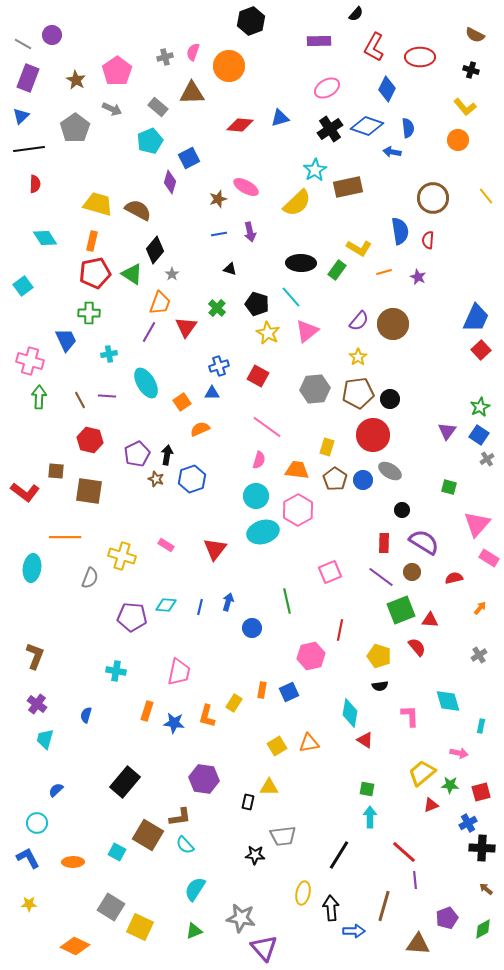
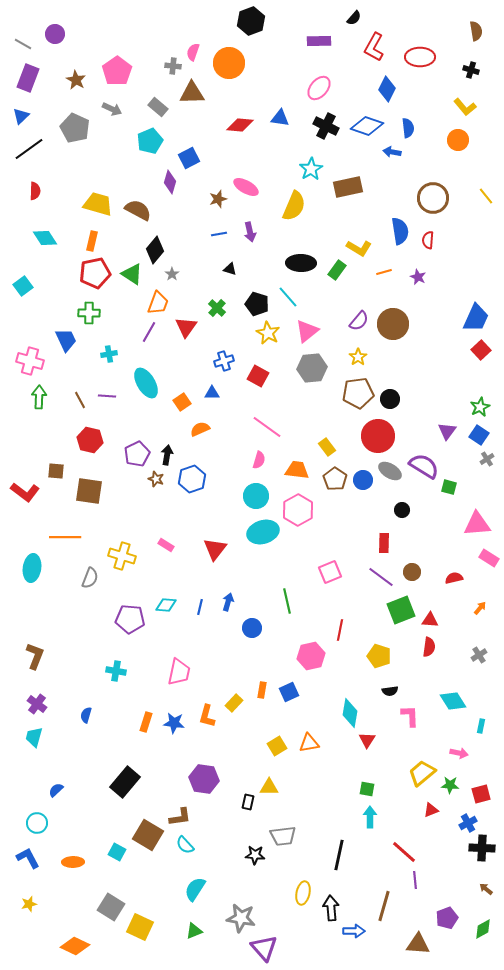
black semicircle at (356, 14): moved 2 px left, 4 px down
purple circle at (52, 35): moved 3 px right, 1 px up
brown semicircle at (475, 35): moved 1 px right, 4 px up; rotated 126 degrees counterclockwise
gray cross at (165, 57): moved 8 px right, 9 px down; rotated 21 degrees clockwise
orange circle at (229, 66): moved 3 px up
pink ellipse at (327, 88): moved 8 px left; rotated 20 degrees counterclockwise
blue triangle at (280, 118): rotated 24 degrees clockwise
gray pentagon at (75, 128): rotated 12 degrees counterclockwise
black cross at (330, 129): moved 4 px left, 3 px up; rotated 30 degrees counterclockwise
black line at (29, 149): rotated 28 degrees counterclockwise
cyan star at (315, 170): moved 4 px left, 1 px up
red semicircle at (35, 184): moved 7 px down
yellow semicircle at (297, 203): moved 3 px left, 3 px down; rotated 24 degrees counterclockwise
cyan line at (291, 297): moved 3 px left
orange trapezoid at (160, 303): moved 2 px left
blue cross at (219, 366): moved 5 px right, 5 px up
gray hexagon at (315, 389): moved 3 px left, 21 px up
red circle at (373, 435): moved 5 px right, 1 px down
yellow rectangle at (327, 447): rotated 54 degrees counterclockwise
pink triangle at (477, 524): rotated 44 degrees clockwise
purple semicircle at (424, 542): moved 76 px up
purple pentagon at (132, 617): moved 2 px left, 2 px down
red semicircle at (417, 647): moved 12 px right; rotated 48 degrees clockwise
black semicircle at (380, 686): moved 10 px right, 5 px down
cyan diamond at (448, 701): moved 5 px right; rotated 16 degrees counterclockwise
yellow rectangle at (234, 703): rotated 12 degrees clockwise
orange rectangle at (147, 711): moved 1 px left, 11 px down
cyan trapezoid at (45, 739): moved 11 px left, 2 px up
red triangle at (365, 740): moved 2 px right; rotated 30 degrees clockwise
red square at (481, 792): moved 2 px down
red triangle at (431, 805): moved 5 px down
black line at (339, 855): rotated 20 degrees counterclockwise
yellow star at (29, 904): rotated 14 degrees counterclockwise
